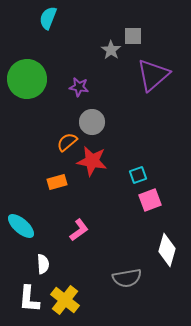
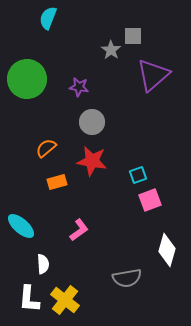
orange semicircle: moved 21 px left, 6 px down
